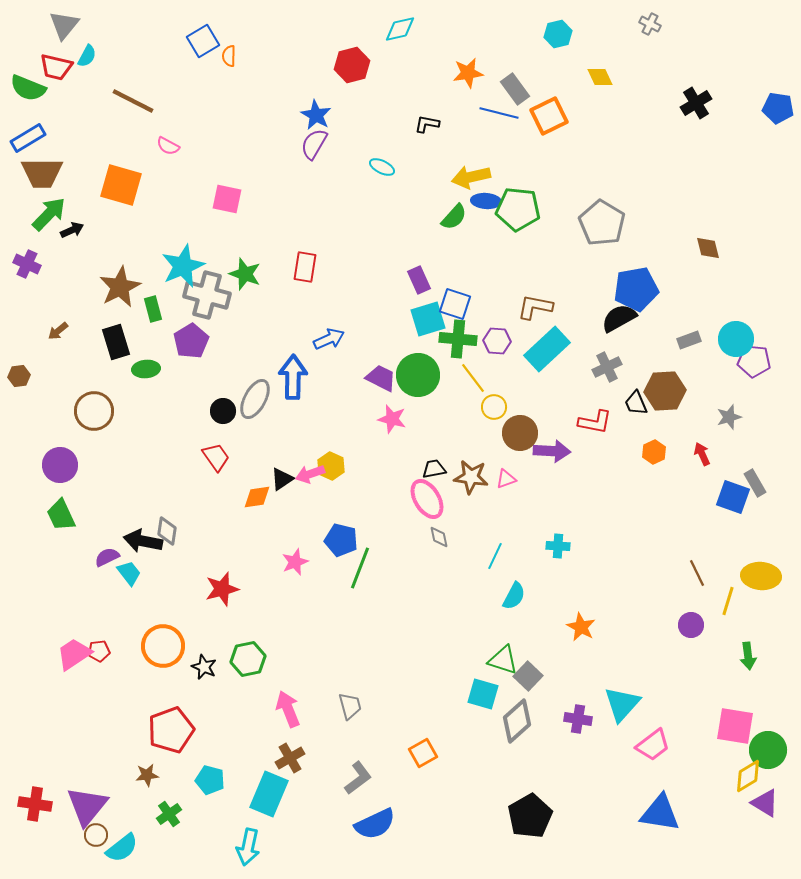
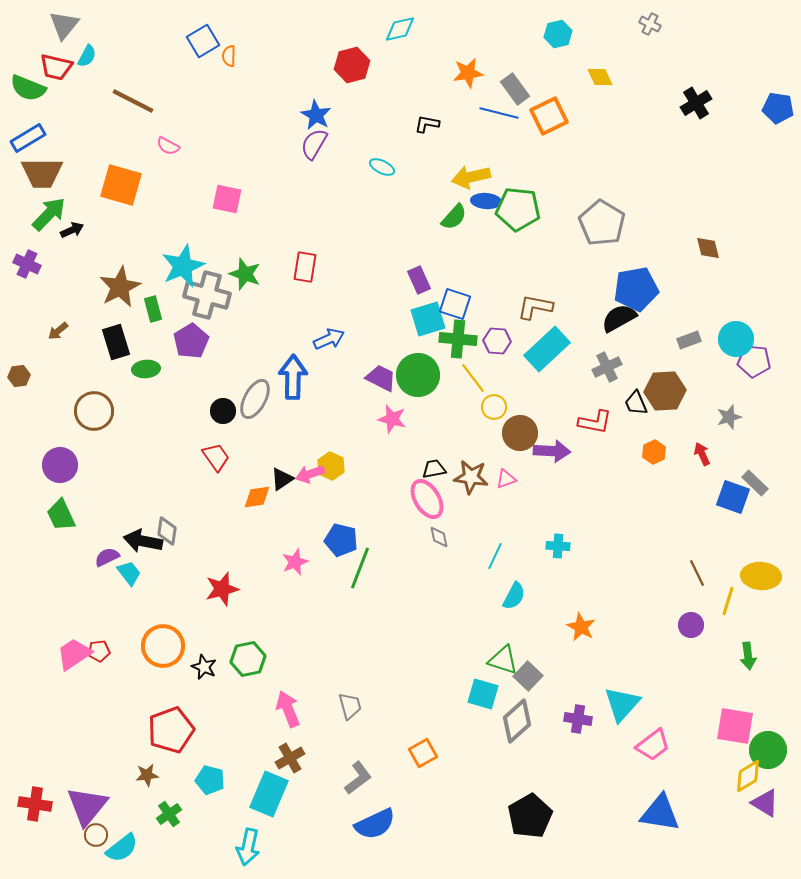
gray rectangle at (755, 483): rotated 16 degrees counterclockwise
